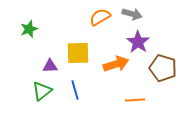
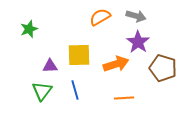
gray arrow: moved 4 px right, 2 px down
yellow square: moved 1 px right, 2 px down
green triangle: rotated 15 degrees counterclockwise
orange line: moved 11 px left, 2 px up
